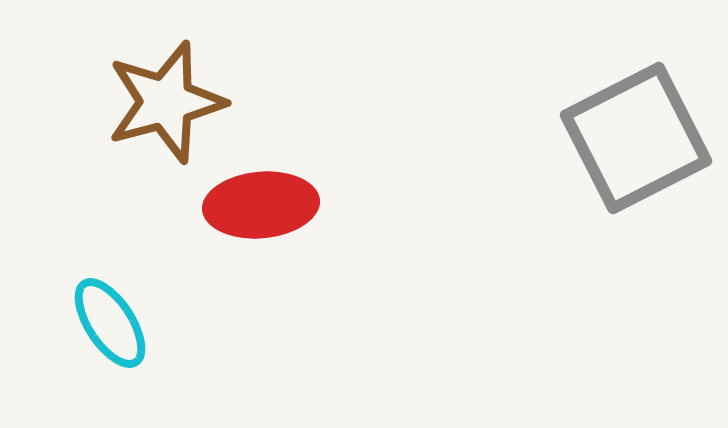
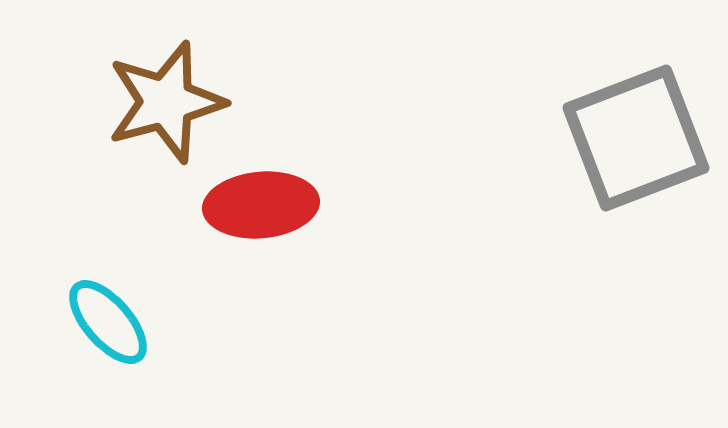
gray square: rotated 6 degrees clockwise
cyan ellipse: moved 2 px left, 1 px up; rotated 8 degrees counterclockwise
